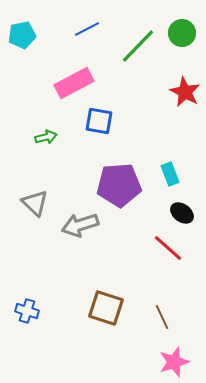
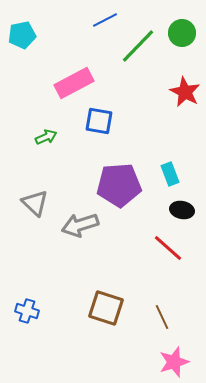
blue line: moved 18 px right, 9 px up
green arrow: rotated 10 degrees counterclockwise
black ellipse: moved 3 px up; rotated 25 degrees counterclockwise
